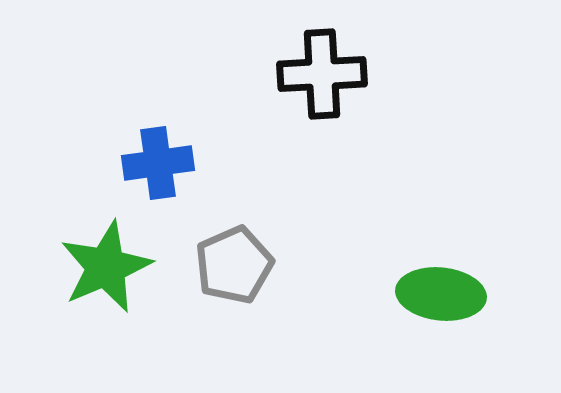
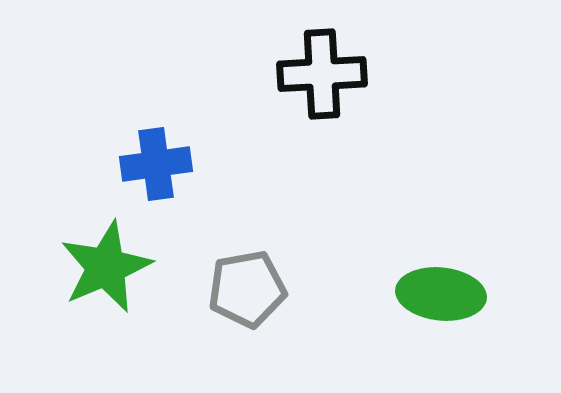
blue cross: moved 2 px left, 1 px down
gray pentagon: moved 13 px right, 24 px down; rotated 14 degrees clockwise
